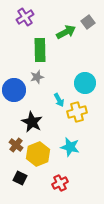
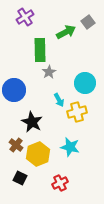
gray star: moved 12 px right, 5 px up; rotated 16 degrees counterclockwise
